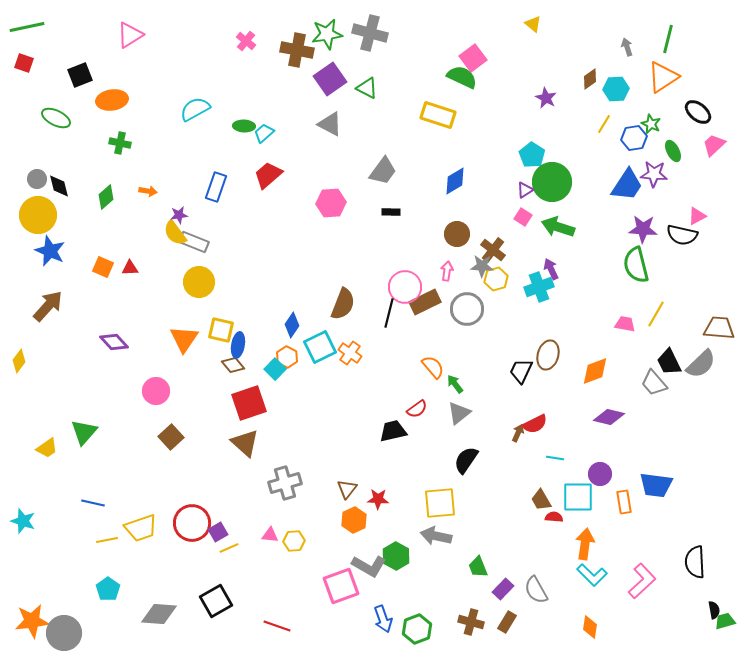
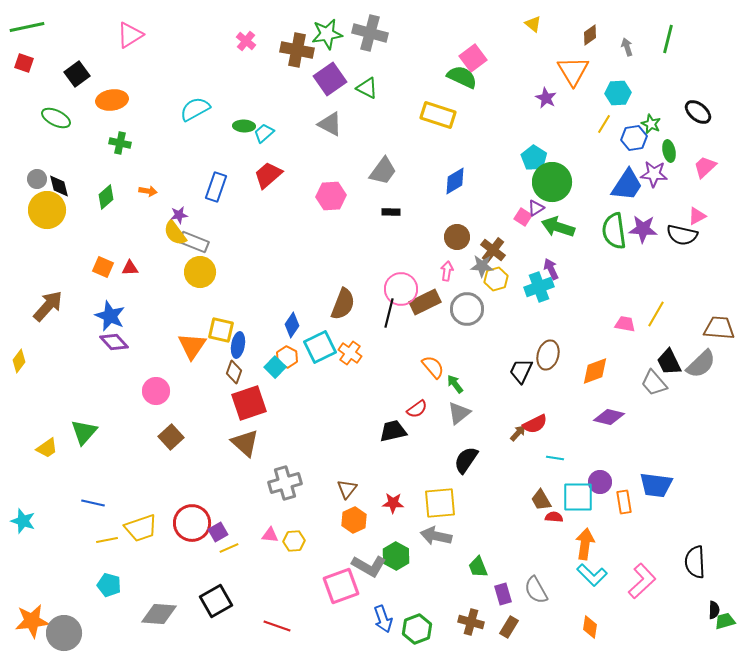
black square at (80, 75): moved 3 px left, 1 px up; rotated 15 degrees counterclockwise
orange triangle at (663, 77): moved 90 px left, 6 px up; rotated 28 degrees counterclockwise
brown diamond at (590, 79): moved 44 px up
cyan hexagon at (616, 89): moved 2 px right, 4 px down
pink trapezoid at (714, 145): moved 9 px left, 22 px down
green ellipse at (673, 151): moved 4 px left; rotated 15 degrees clockwise
cyan pentagon at (532, 155): moved 2 px right, 3 px down
purple triangle at (525, 190): moved 11 px right, 18 px down
pink hexagon at (331, 203): moved 7 px up
yellow circle at (38, 215): moved 9 px right, 5 px up
brown circle at (457, 234): moved 3 px down
blue star at (50, 251): moved 60 px right, 65 px down
green semicircle at (636, 265): moved 22 px left, 34 px up; rotated 6 degrees clockwise
yellow circle at (199, 282): moved 1 px right, 10 px up
pink circle at (405, 287): moved 4 px left, 2 px down
orange triangle at (184, 339): moved 8 px right, 7 px down
brown diamond at (233, 365): moved 1 px right, 7 px down; rotated 60 degrees clockwise
cyan square at (275, 369): moved 2 px up
brown arrow at (518, 433): rotated 18 degrees clockwise
purple circle at (600, 474): moved 8 px down
red star at (378, 499): moved 15 px right, 4 px down
cyan pentagon at (108, 589): moved 1 px right, 4 px up; rotated 20 degrees counterclockwise
purple rectangle at (503, 589): moved 5 px down; rotated 60 degrees counterclockwise
black semicircle at (714, 610): rotated 12 degrees clockwise
brown rectangle at (507, 622): moved 2 px right, 5 px down
